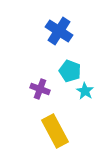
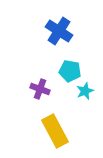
cyan pentagon: rotated 10 degrees counterclockwise
cyan star: rotated 18 degrees clockwise
